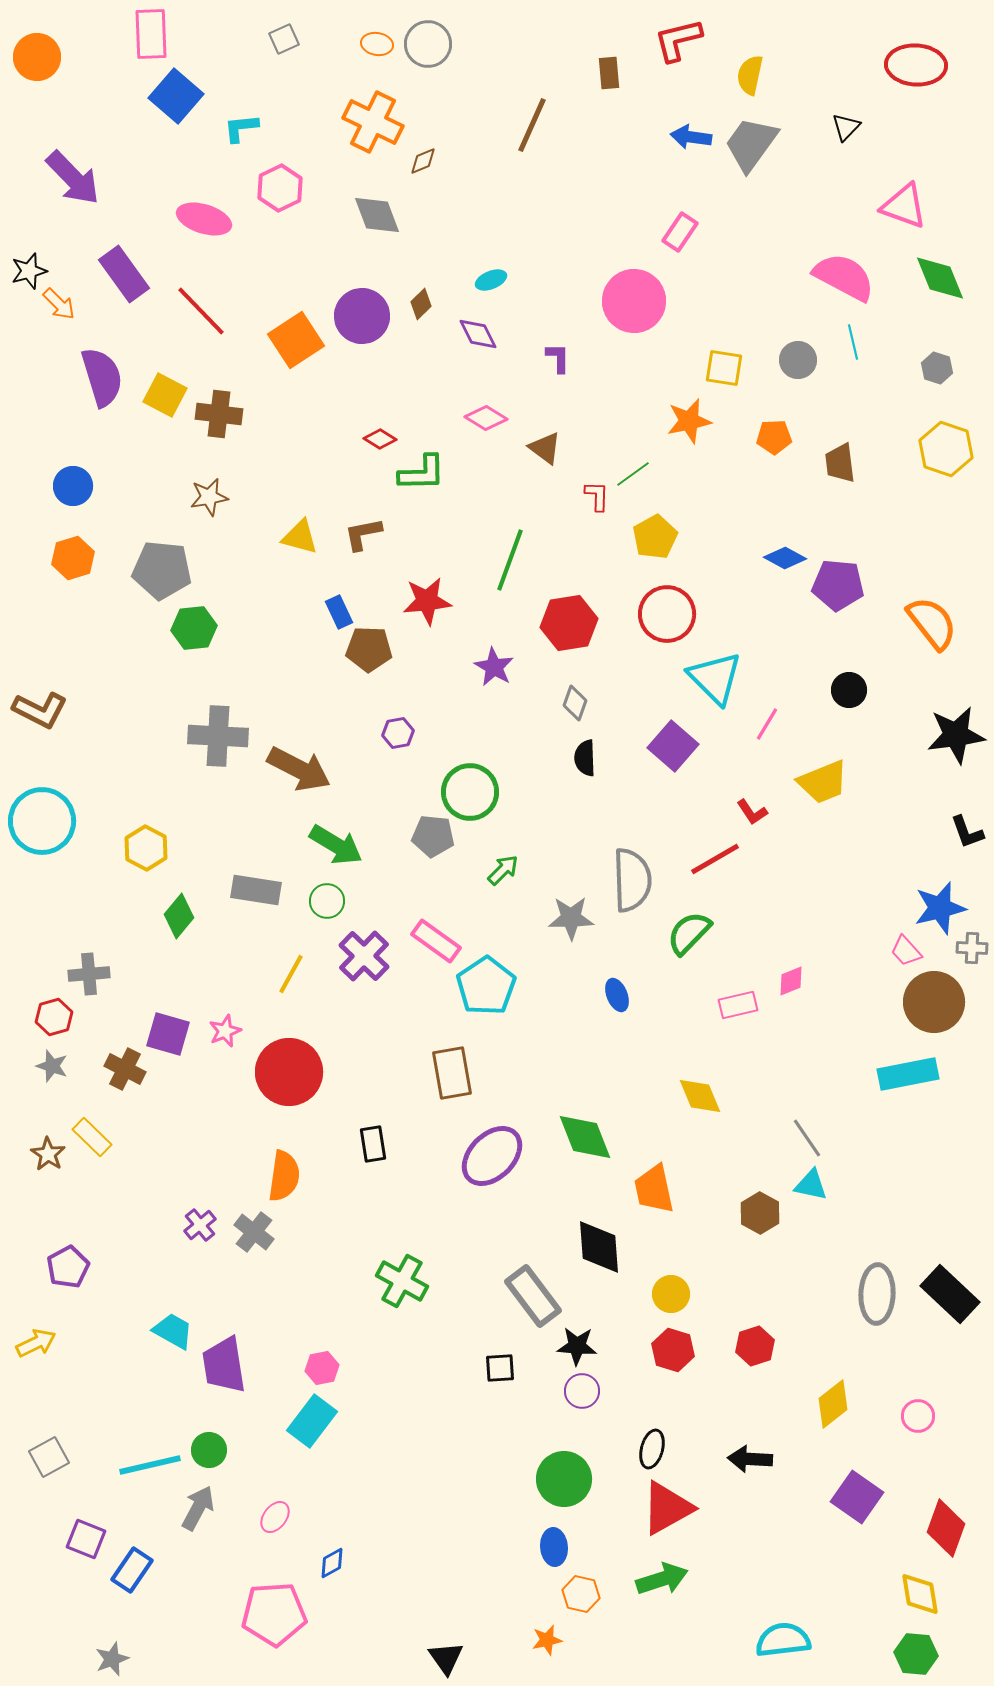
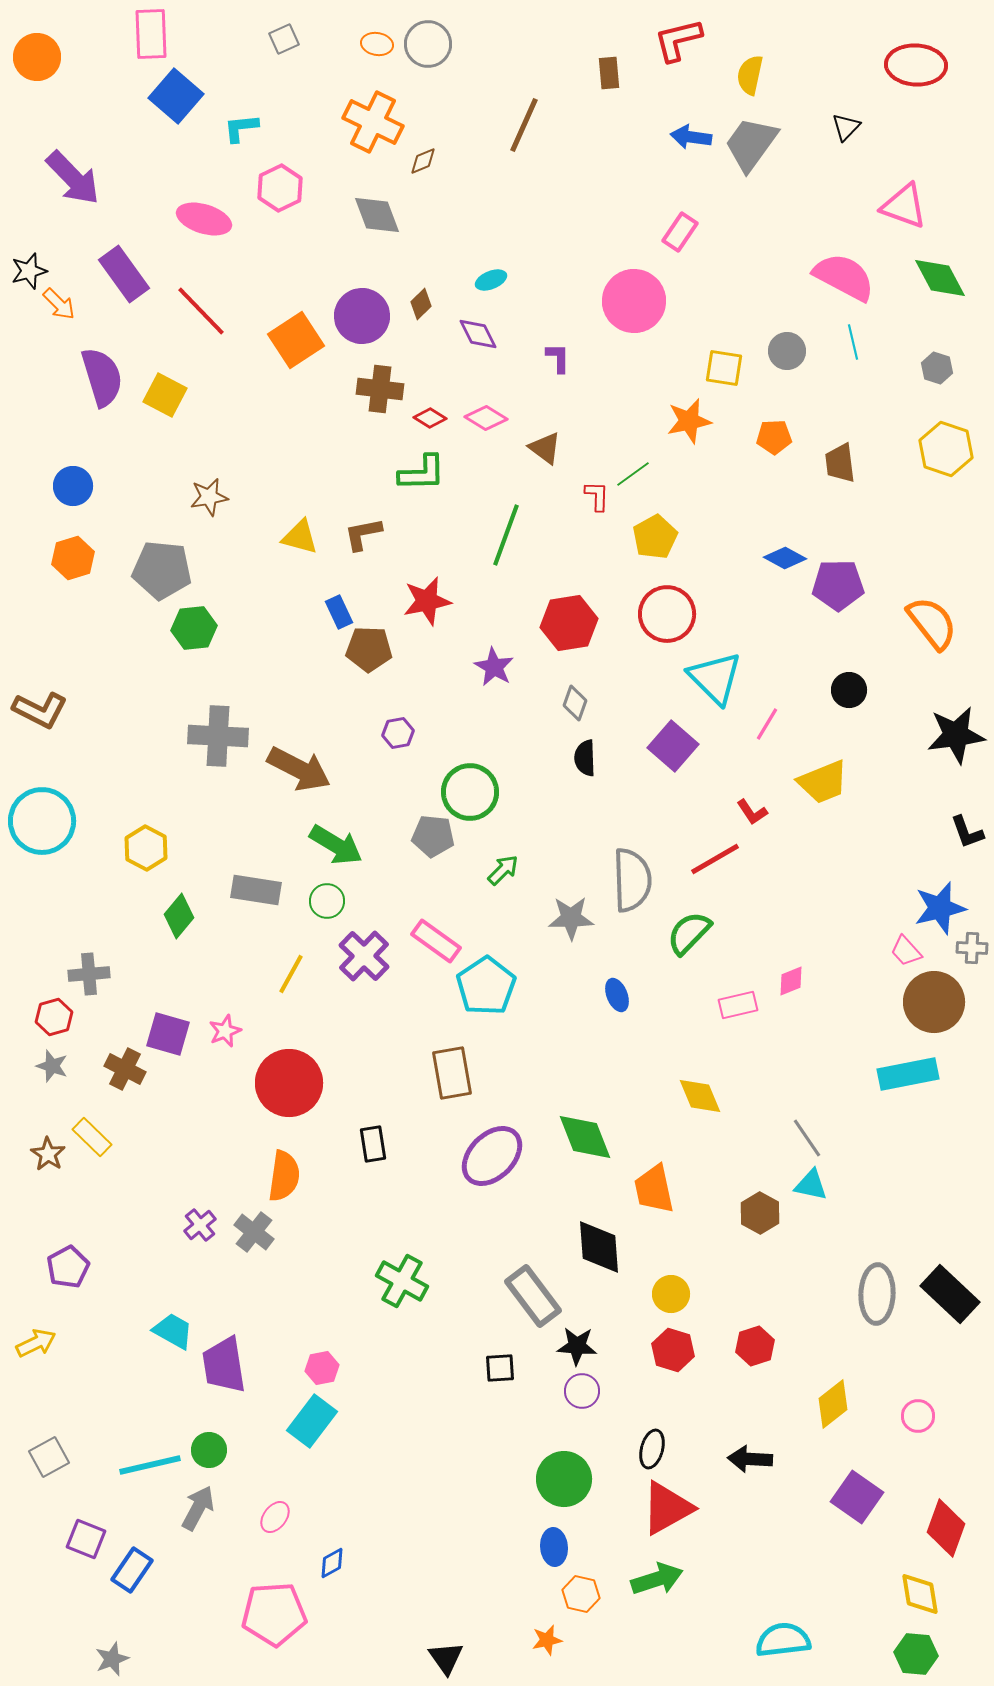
brown line at (532, 125): moved 8 px left
green diamond at (940, 278): rotated 6 degrees counterclockwise
gray circle at (798, 360): moved 11 px left, 9 px up
brown cross at (219, 414): moved 161 px right, 25 px up
red diamond at (380, 439): moved 50 px right, 21 px up
green line at (510, 560): moved 4 px left, 25 px up
purple pentagon at (838, 585): rotated 6 degrees counterclockwise
red star at (427, 601): rotated 6 degrees counterclockwise
red circle at (289, 1072): moved 11 px down
green arrow at (662, 1579): moved 5 px left
